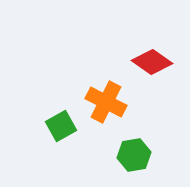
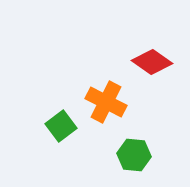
green square: rotated 8 degrees counterclockwise
green hexagon: rotated 16 degrees clockwise
